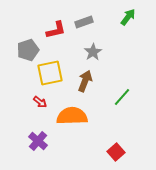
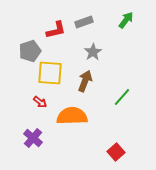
green arrow: moved 2 px left, 3 px down
gray pentagon: moved 2 px right, 1 px down
yellow square: rotated 16 degrees clockwise
purple cross: moved 5 px left, 3 px up
